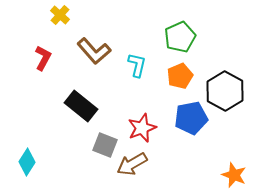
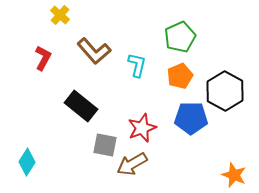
blue pentagon: rotated 12 degrees clockwise
gray square: rotated 10 degrees counterclockwise
